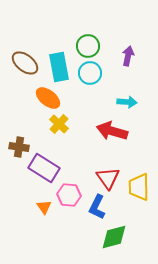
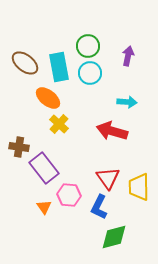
purple rectangle: rotated 20 degrees clockwise
blue L-shape: moved 2 px right
